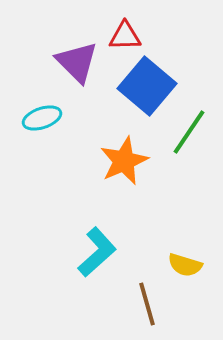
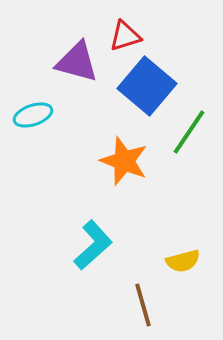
red triangle: rotated 16 degrees counterclockwise
purple triangle: rotated 30 degrees counterclockwise
cyan ellipse: moved 9 px left, 3 px up
orange star: rotated 27 degrees counterclockwise
cyan L-shape: moved 4 px left, 7 px up
yellow semicircle: moved 2 px left, 4 px up; rotated 32 degrees counterclockwise
brown line: moved 4 px left, 1 px down
